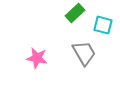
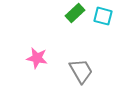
cyan square: moved 9 px up
gray trapezoid: moved 3 px left, 18 px down
